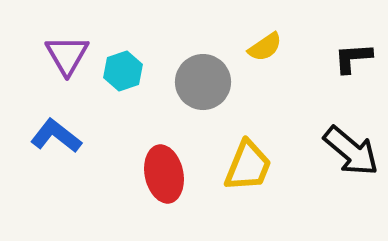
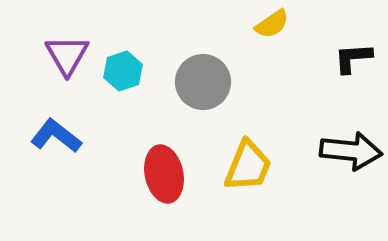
yellow semicircle: moved 7 px right, 23 px up
black arrow: rotated 34 degrees counterclockwise
